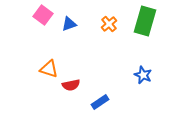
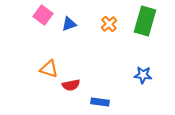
blue star: rotated 18 degrees counterclockwise
blue rectangle: rotated 42 degrees clockwise
